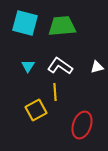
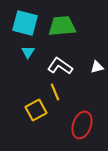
cyan triangle: moved 14 px up
yellow line: rotated 18 degrees counterclockwise
